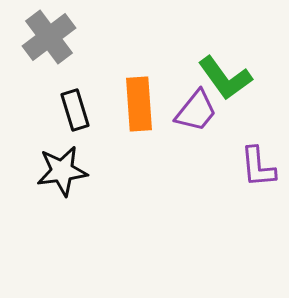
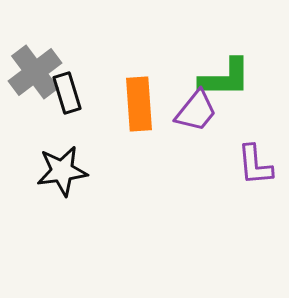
gray cross: moved 14 px left, 35 px down
green L-shape: rotated 54 degrees counterclockwise
black rectangle: moved 8 px left, 17 px up
purple L-shape: moved 3 px left, 2 px up
